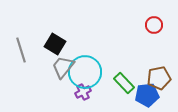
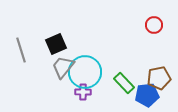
black square: moved 1 px right; rotated 35 degrees clockwise
purple cross: rotated 28 degrees clockwise
